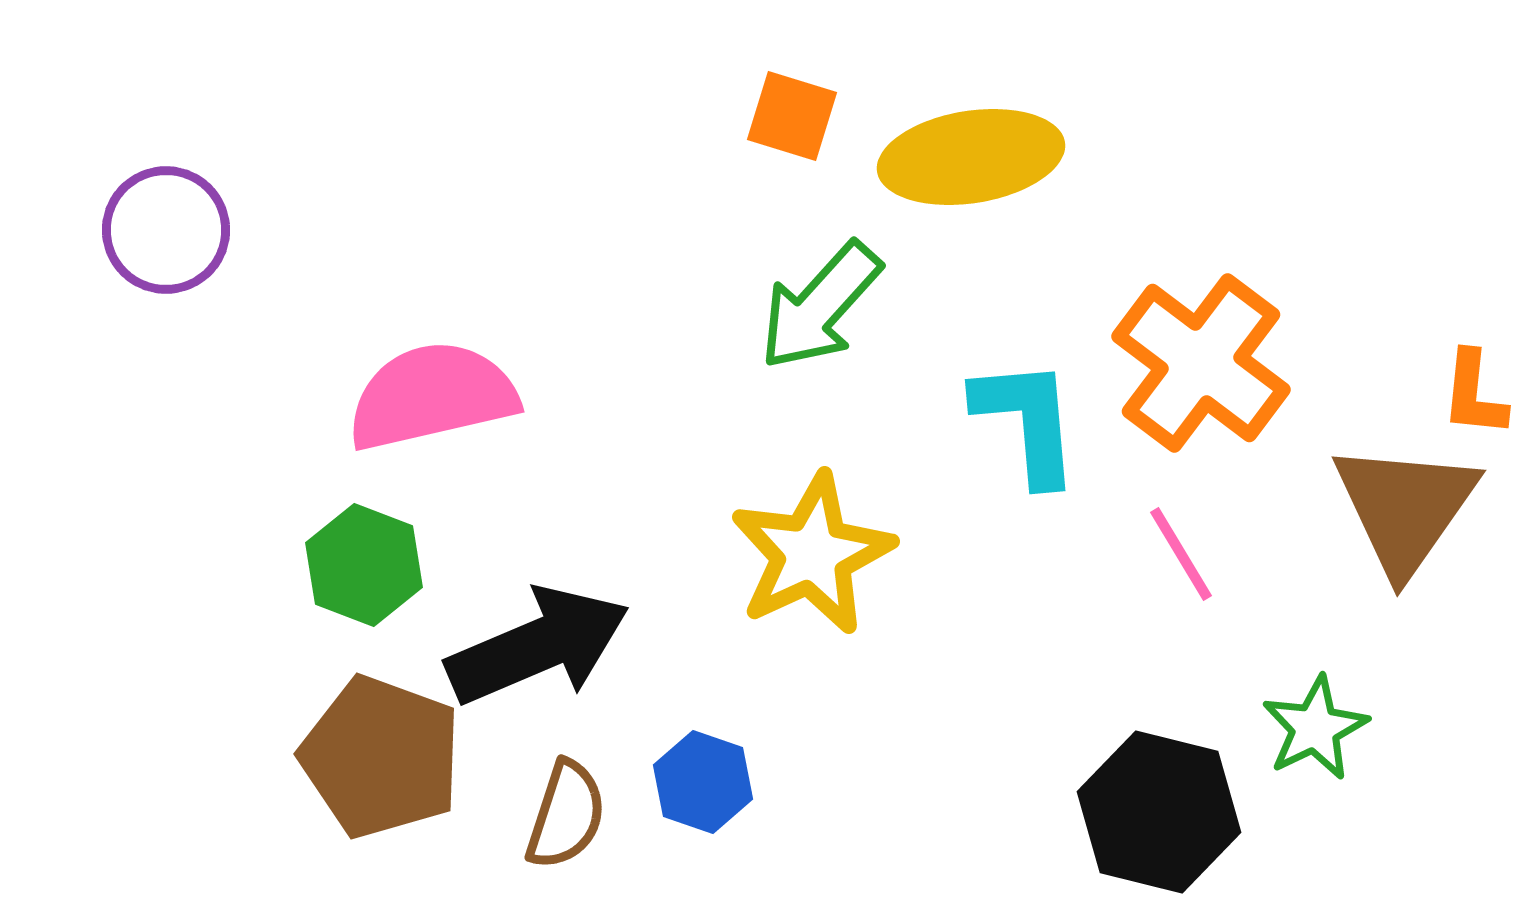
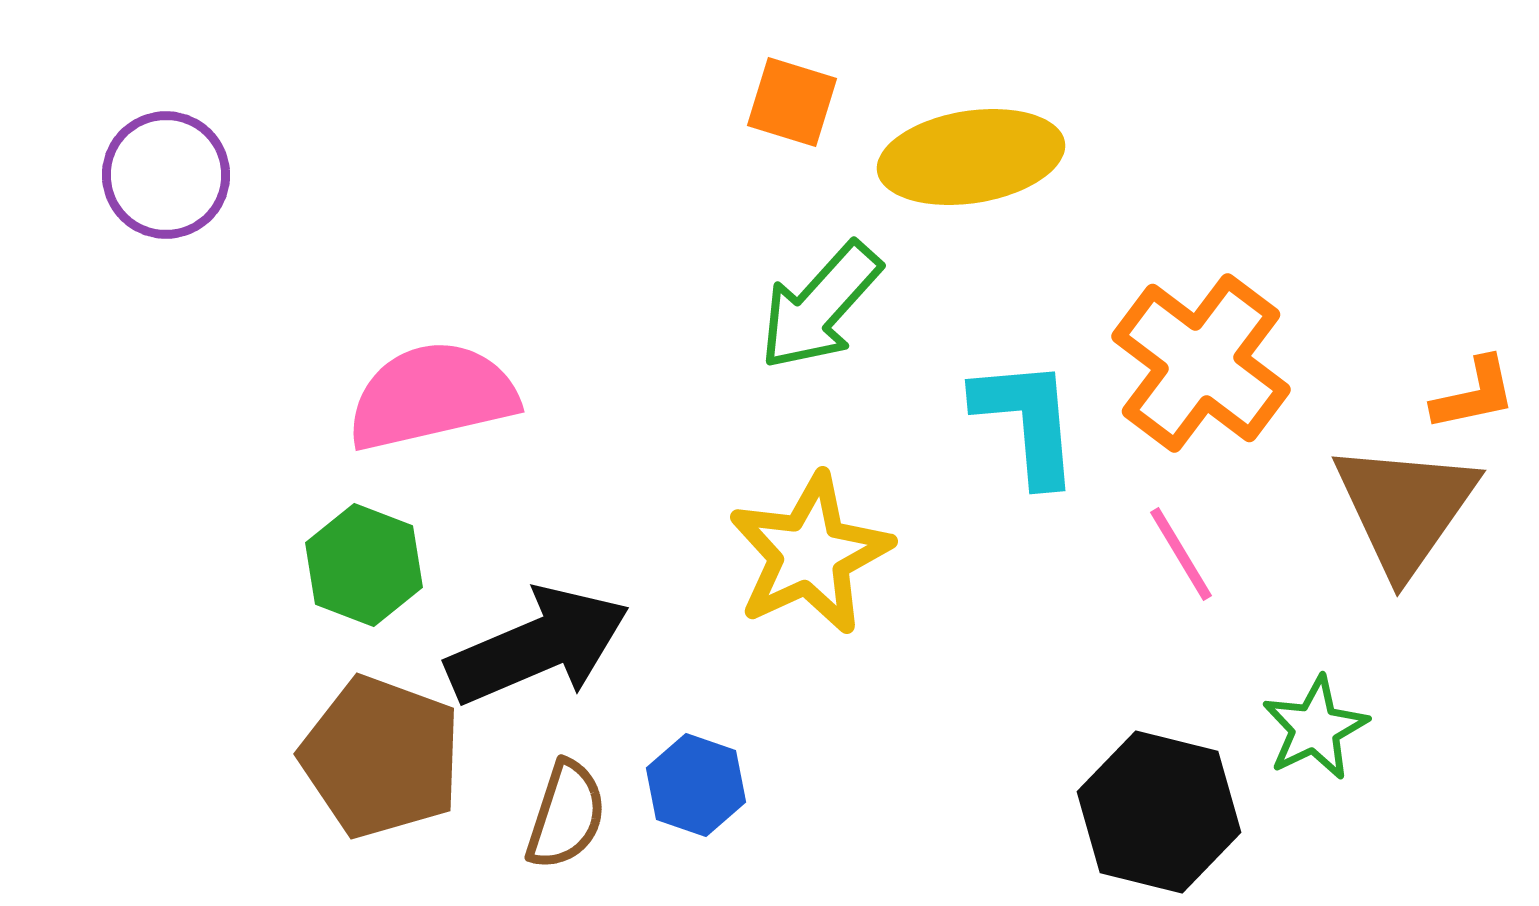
orange square: moved 14 px up
purple circle: moved 55 px up
orange L-shape: rotated 108 degrees counterclockwise
yellow star: moved 2 px left
blue hexagon: moved 7 px left, 3 px down
